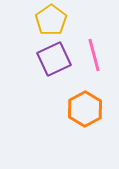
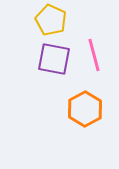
yellow pentagon: rotated 12 degrees counterclockwise
purple square: rotated 36 degrees clockwise
